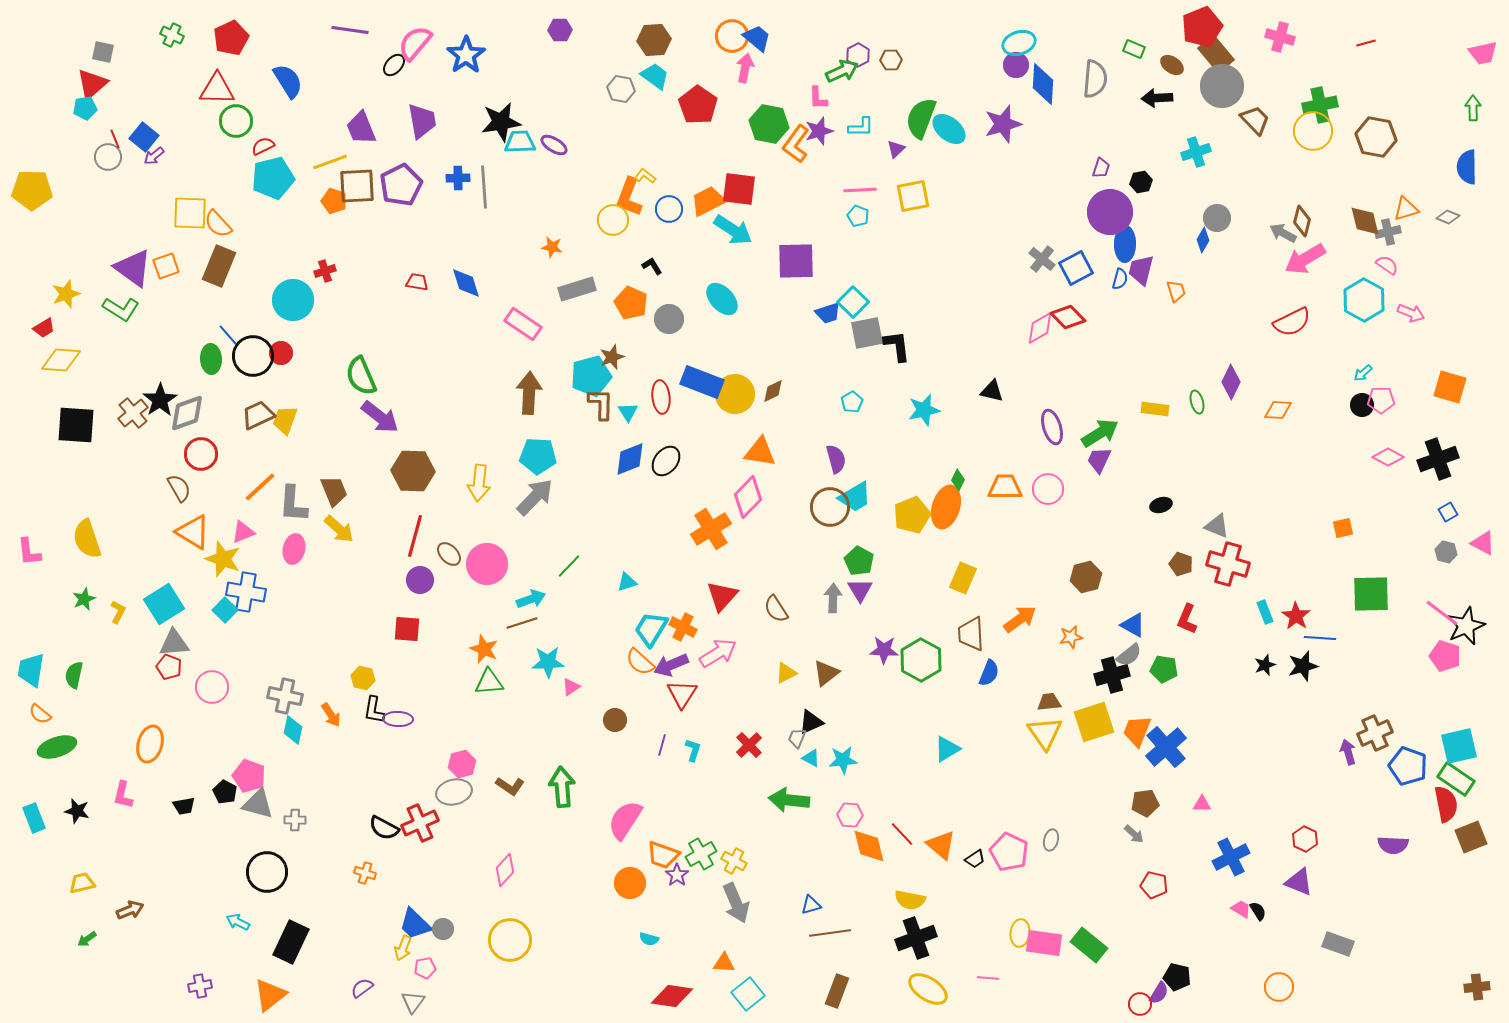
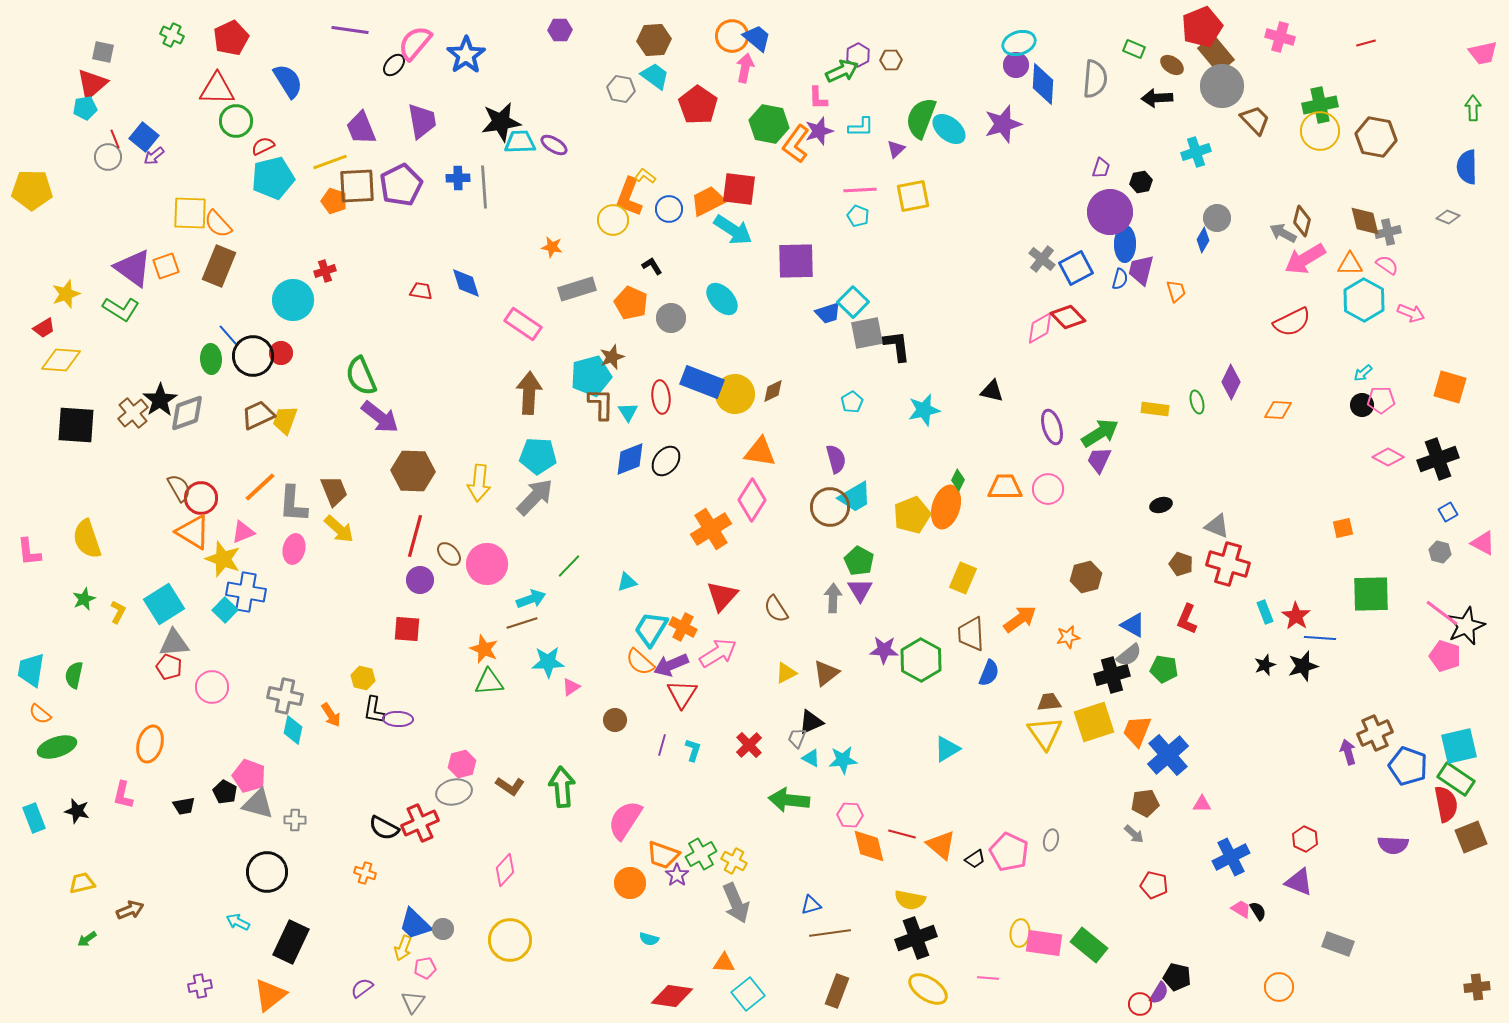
yellow circle at (1313, 131): moved 7 px right
orange triangle at (1406, 209): moved 56 px left, 55 px down; rotated 16 degrees clockwise
red trapezoid at (417, 282): moved 4 px right, 9 px down
gray circle at (669, 319): moved 2 px right, 1 px up
red circle at (201, 454): moved 44 px down
pink diamond at (748, 497): moved 4 px right, 3 px down; rotated 12 degrees counterclockwise
gray hexagon at (1446, 552): moved 6 px left
orange star at (1071, 637): moved 3 px left
blue cross at (1166, 747): moved 2 px right, 8 px down
red line at (902, 834): rotated 32 degrees counterclockwise
